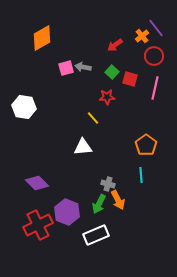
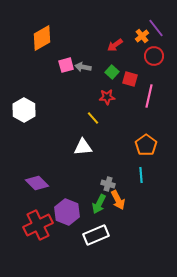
pink square: moved 3 px up
pink line: moved 6 px left, 8 px down
white hexagon: moved 3 px down; rotated 20 degrees clockwise
